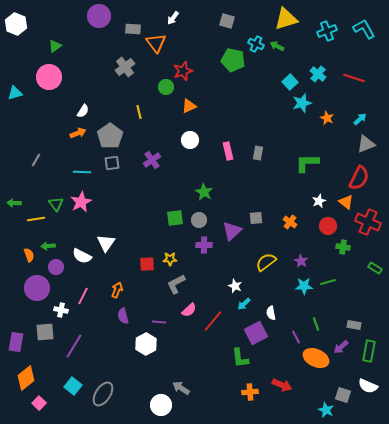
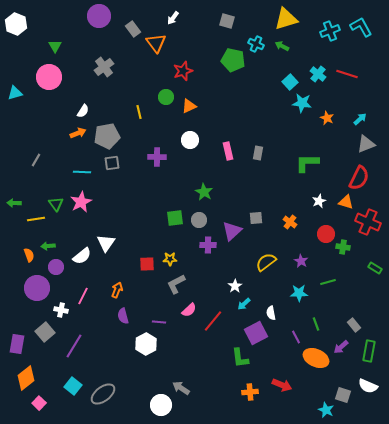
gray rectangle at (133, 29): rotated 49 degrees clockwise
cyan L-shape at (364, 29): moved 3 px left, 2 px up
cyan cross at (327, 31): moved 3 px right
green triangle at (55, 46): rotated 24 degrees counterclockwise
green arrow at (277, 46): moved 5 px right
gray cross at (125, 67): moved 21 px left
red line at (354, 78): moved 7 px left, 4 px up
green circle at (166, 87): moved 10 px down
cyan star at (302, 103): rotated 24 degrees clockwise
gray pentagon at (110, 136): moved 3 px left; rotated 25 degrees clockwise
purple cross at (152, 160): moved 5 px right, 3 px up; rotated 36 degrees clockwise
orange triangle at (346, 202): rotated 21 degrees counterclockwise
red circle at (328, 226): moved 2 px left, 8 px down
purple cross at (204, 245): moved 4 px right
white semicircle at (82, 256): rotated 66 degrees counterclockwise
white star at (235, 286): rotated 16 degrees clockwise
cyan star at (304, 286): moved 5 px left, 7 px down
gray rectangle at (354, 325): rotated 40 degrees clockwise
gray square at (45, 332): rotated 36 degrees counterclockwise
purple rectangle at (16, 342): moved 1 px right, 2 px down
gray ellipse at (103, 394): rotated 20 degrees clockwise
